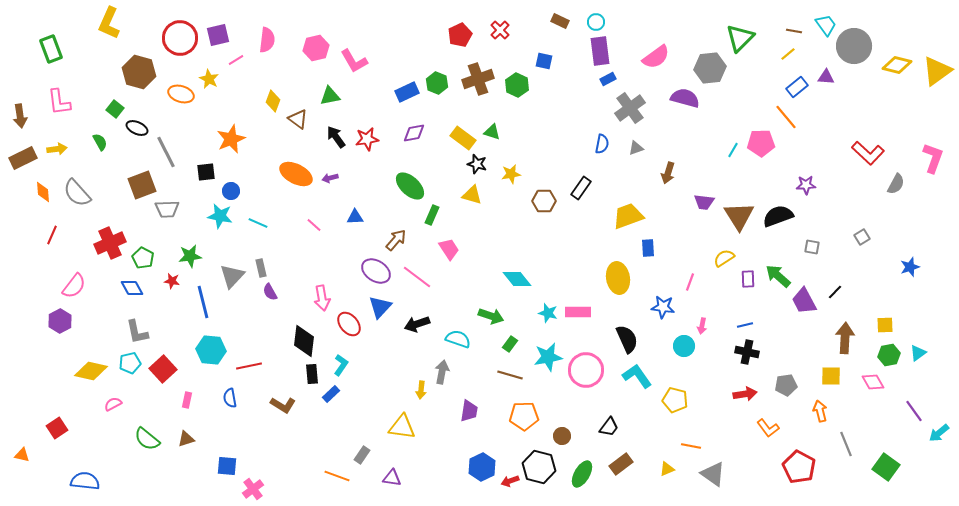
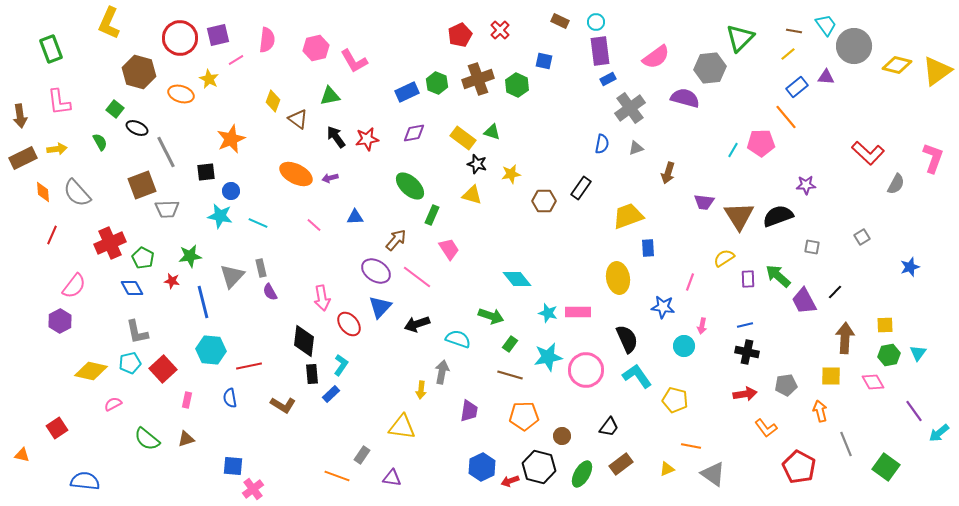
cyan triangle at (918, 353): rotated 18 degrees counterclockwise
orange L-shape at (768, 428): moved 2 px left
blue square at (227, 466): moved 6 px right
